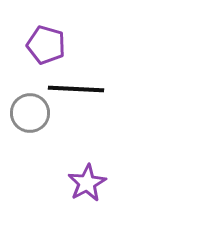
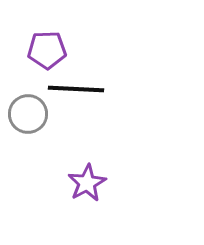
purple pentagon: moved 1 px right, 5 px down; rotated 18 degrees counterclockwise
gray circle: moved 2 px left, 1 px down
